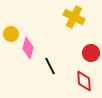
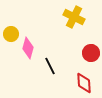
red diamond: moved 2 px down
